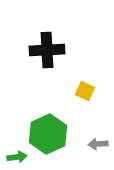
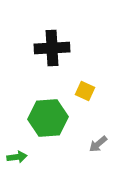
black cross: moved 5 px right, 2 px up
green hexagon: moved 16 px up; rotated 21 degrees clockwise
gray arrow: rotated 36 degrees counterclockwise
